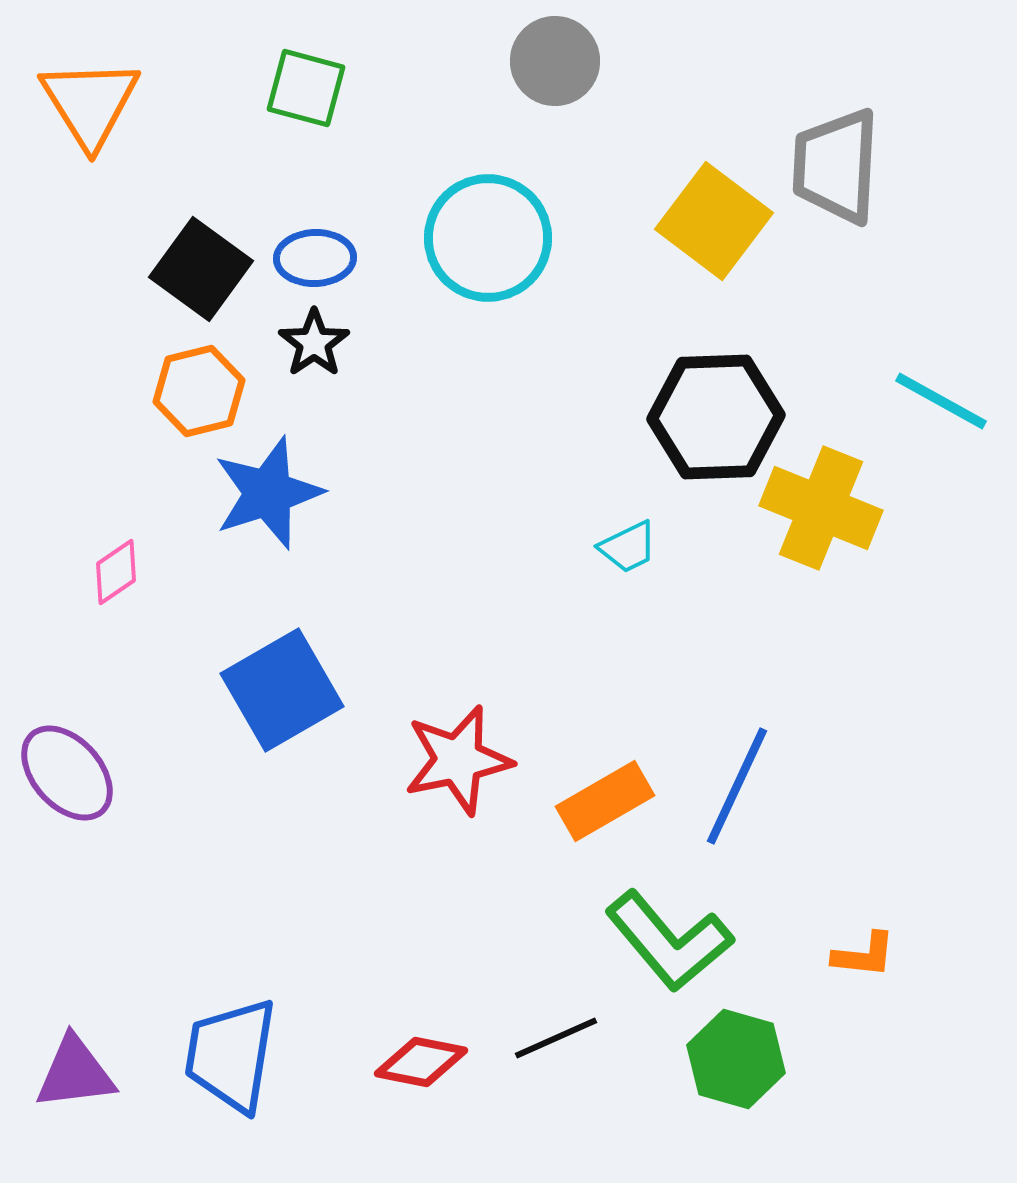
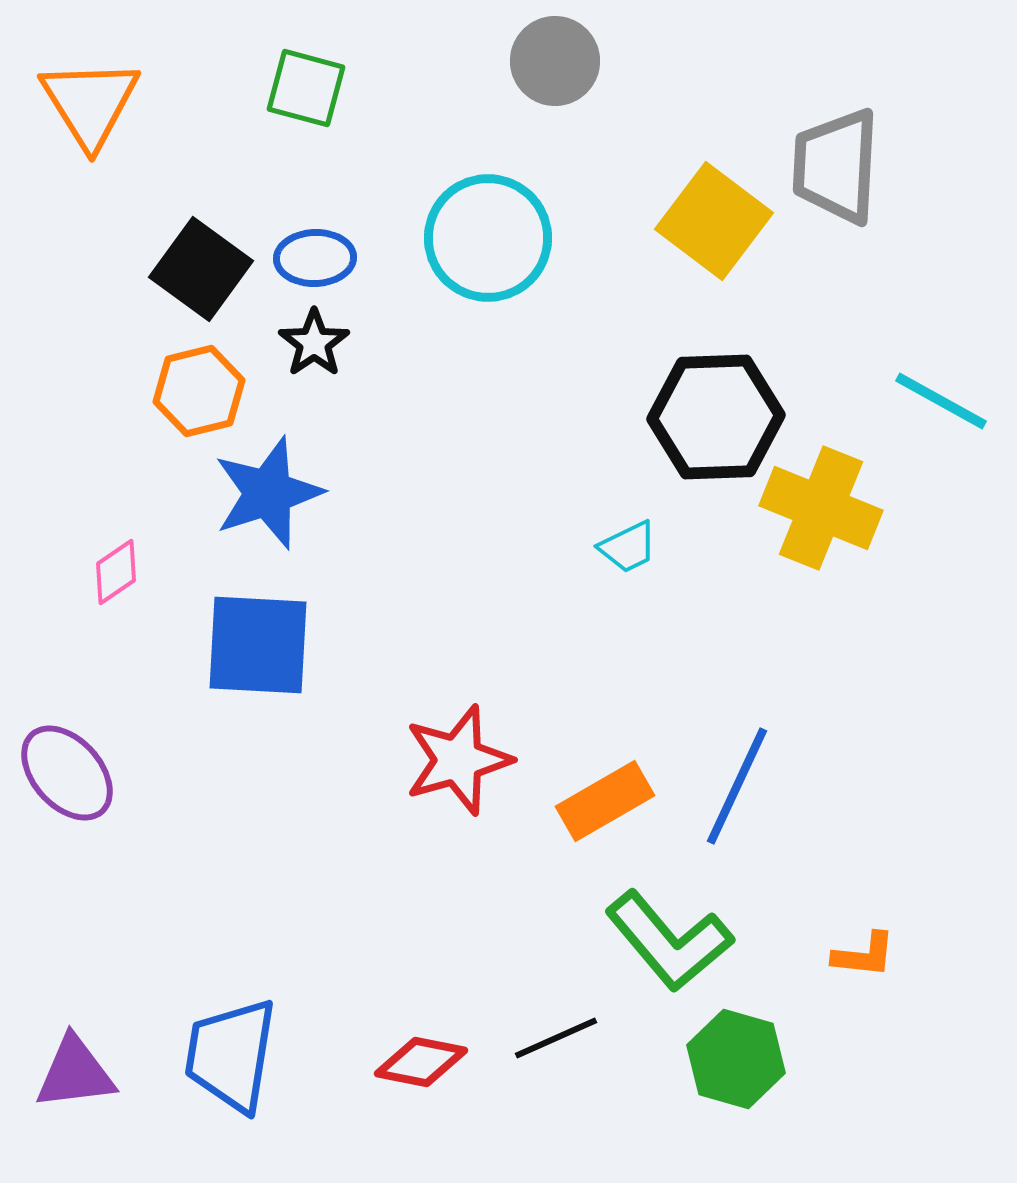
blue square: moved 24 px left, 45 px up; rotated 33 degrees clockwise
red star: rotated 4 degrees counterclockwise
